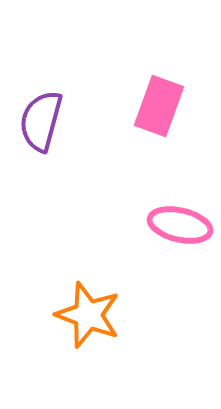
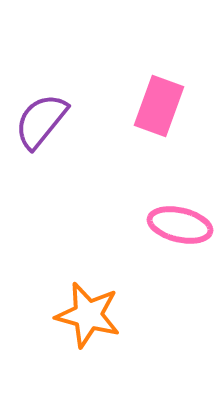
purple semicircle: rotated 24 degrees clockwise
orange star: rotated 6 degrees counterclockwise
